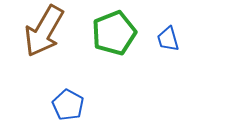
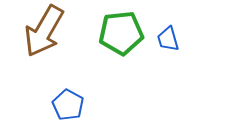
green pentagon: moved 7 px right; rotated 15 degrees clockwise
